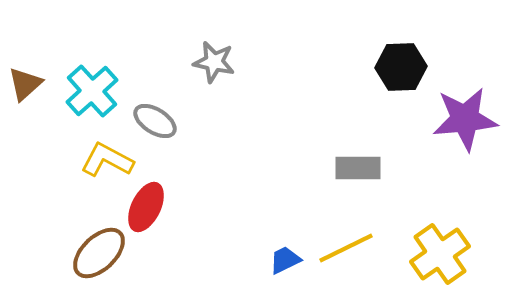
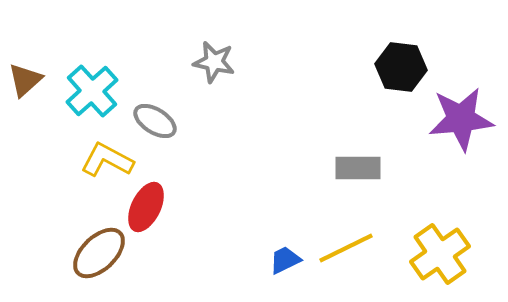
black hexagon: rotated 9 degrees clockwise
brown triangle: moved 4 px up
purple star: moved 4 px left
